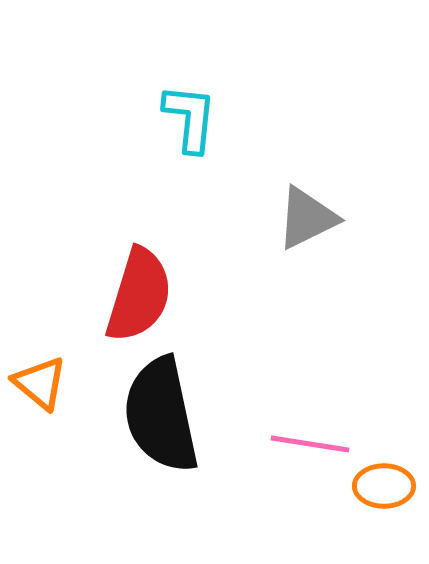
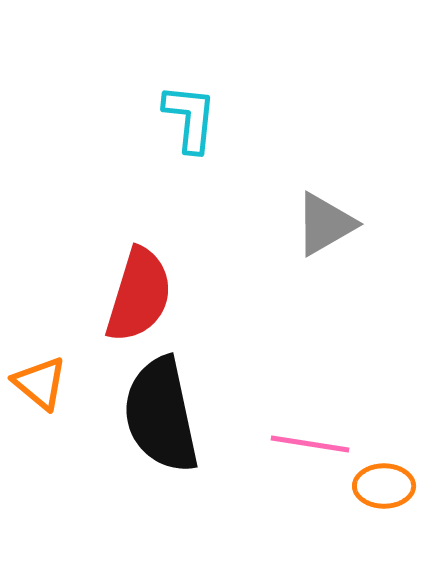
gray triangle: moved 18 px right, 6 px down; rotated 4 degrees counterclockwise
